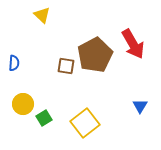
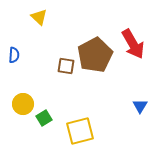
yellow triangle: moved 3 px left, 2 px down
blue semicircle: moved 8 px up
yellow square: moved 5 px left, 8 px down; rotated 24 degrees clockwise
